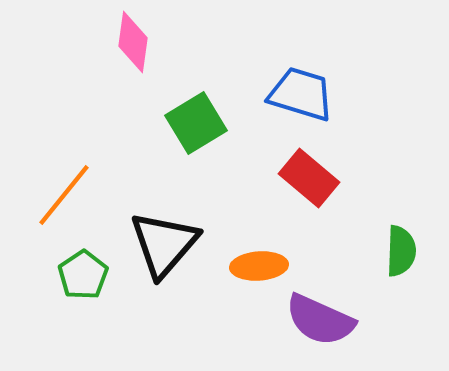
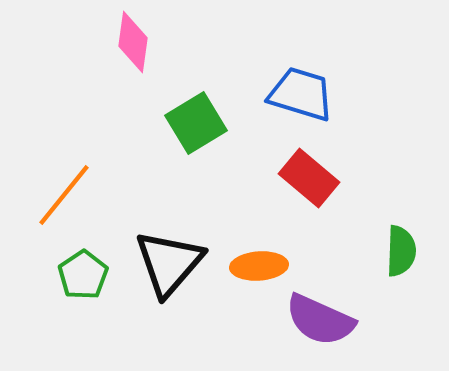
black triangle: moved 5 px right, 19 px down
